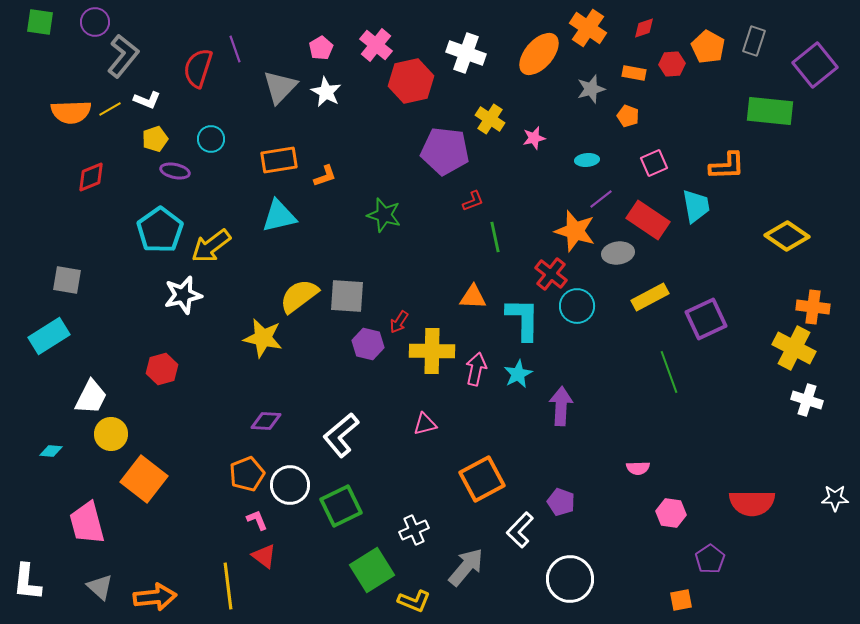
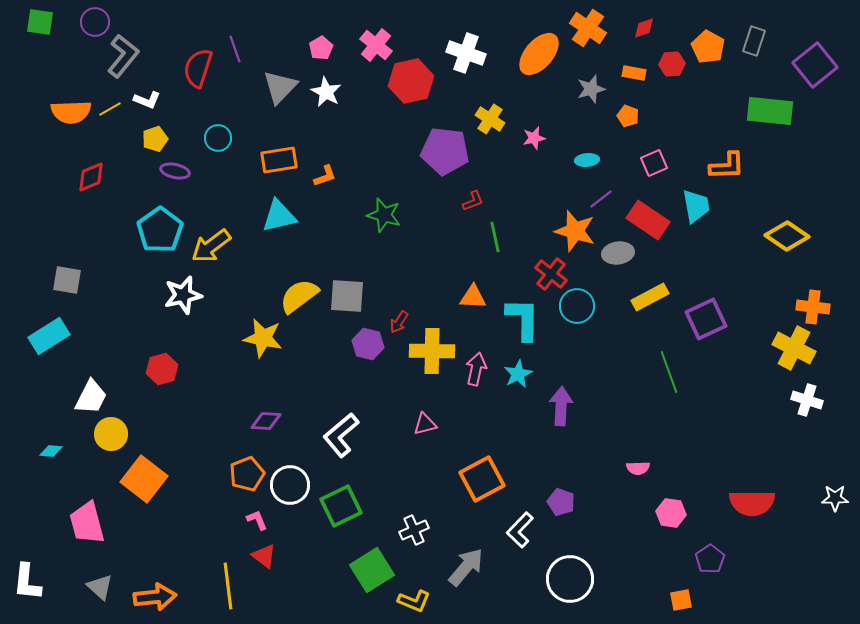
cyan circle at (211, 139): moved 7 px right, 1 px up
